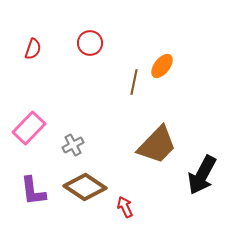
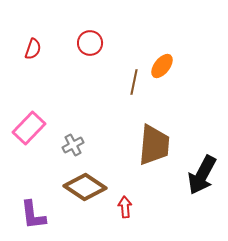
brown trapezoid: moved 3 px left; rotated 39 degrees counterclockwise
purple L-shape: moved 24 px down
red arrow: rotated 20 degrees clockwise
